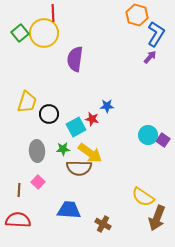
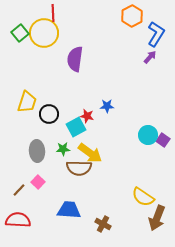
orange hexagon: moved 5 px left, 1 px down; rotated 15 degrees clockwise
red star: moved 5 px left, 3 px up
brown line: rotated 40 degrees clockwise
